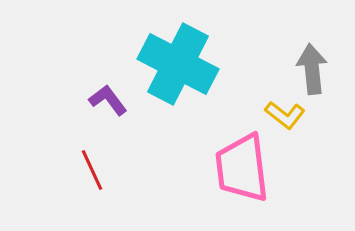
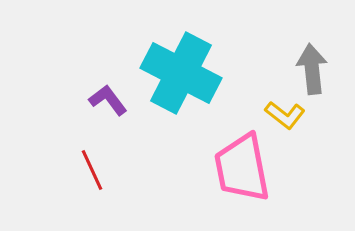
cyan cross: moved 3 px right, 9 px down
pink trapezoid: rotated 4 degrees counterclockwise
